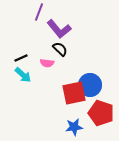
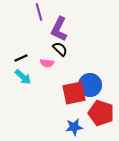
purple line: rotated 36 degrees counterclockwise
purple L-shape: rotated 65 degrees clockwise
cyan arrow: moved 2 px down
